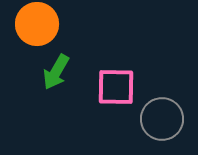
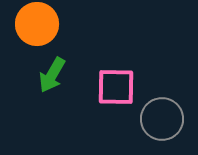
green arrow: moved 4 px left, 3 px down
